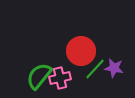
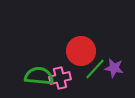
green semicircle: rotated 56 degrees clockwise
